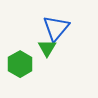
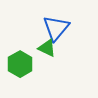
green triangle: rotated 36 degrees counterclockwise
